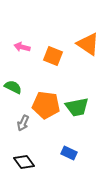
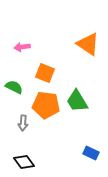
pink arrow: rotated 21 degrees counterclockwise
orange square: moved 8 px left, 17 px down
green semicircle: moved 1 px right
green trapezoid: moved 6 px up; rotated 70 degrees clockwise
gray arrow: rotated 21 degrees counterclockwise
blue rectangle: moved 22 px right
